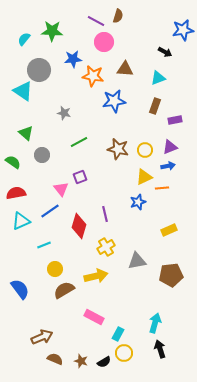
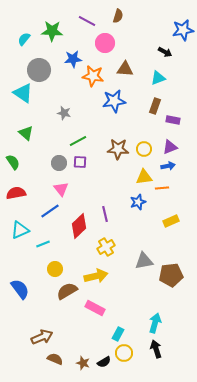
purple line at (96, 21): moved 9 px left
pink circle at (104, 42): moved 1 px right, 1 px down
cyan triangle at (23, 91): moved 2 px down
purple rectangle at (175, 120): moved 2 px left; rotated 24 degrees clockwise
green line at (79, 142): moved 1 px left, 1 px up
brown star at (118, 149): rotated 10 degrees counterclockwise
yellow circle at (145, 150): moved 1 px left, 1 px up
gray circle at (42, 155): moved 17 px right, 8 px down
green semicircle at (13, 162): rotated 21 degrees clockwise
purple square at (80, 177): moved 15 px up; rotated 24 degrees clockwise
yellow triangle at (144, 177): rotated 18 degrees clockwise
cyan triangle at (21, 221): moved 1 px left, 9 px down
red diamond at (79, 226): rotated 30 degrees clockwise
yellow rectangle at (169, 230): moved 2 px right, 9 px up
cyan line at (44, 245): moved 1 px left, 1 px up
gray triangle at (137, 261): moved 7 px right
brown semicircle at (64, 290): moved 3 px right, 1 px down
pink rectangle at (94, 317): moved 1 px right, 9 px up
black arrow at (160, 349): moved 4 px left
brown star at (81, 361): moved 2 px right, 2 px down
